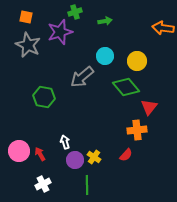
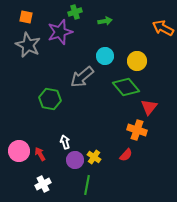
orange arrow: rotated 20 degrees clockwise
green hexagon: moved 6 px right, 2 px down
orange cross: rotated 24 degrees clockwise
green line: rotated 12 degrees clockwise
